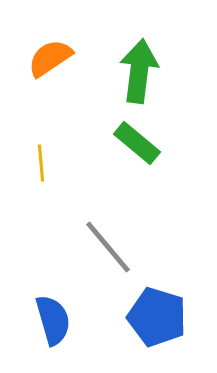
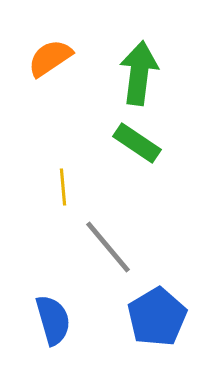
green arrow: moved 2 px down
green rectangle: rotated 6 degrees counterclockwise
yellow line: moved 22 px right, 24 px down
blue pentagon: rotated 24 degrees clockwise
